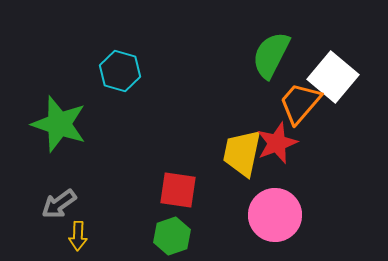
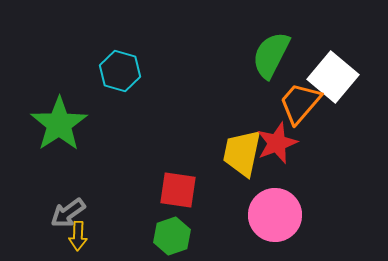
green star: rotated 20 degrees clockwise
gray arrow: moved 9 px right, 9 px down
